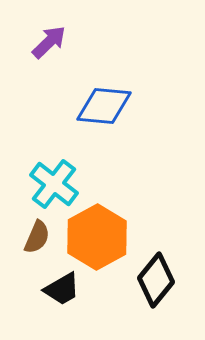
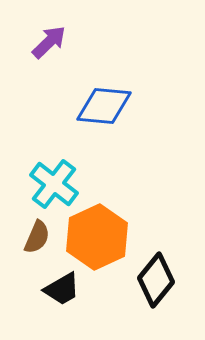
orange hexagon: rotated 4 degrees clockwise
